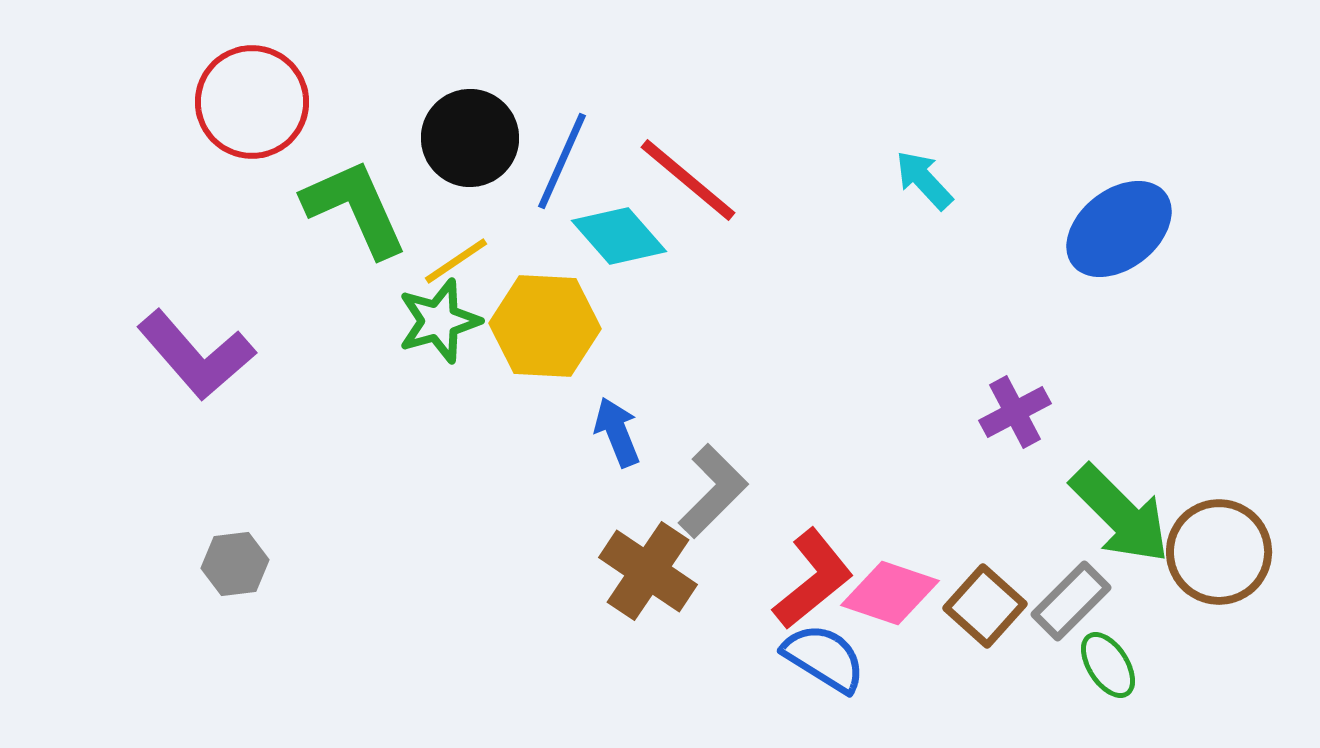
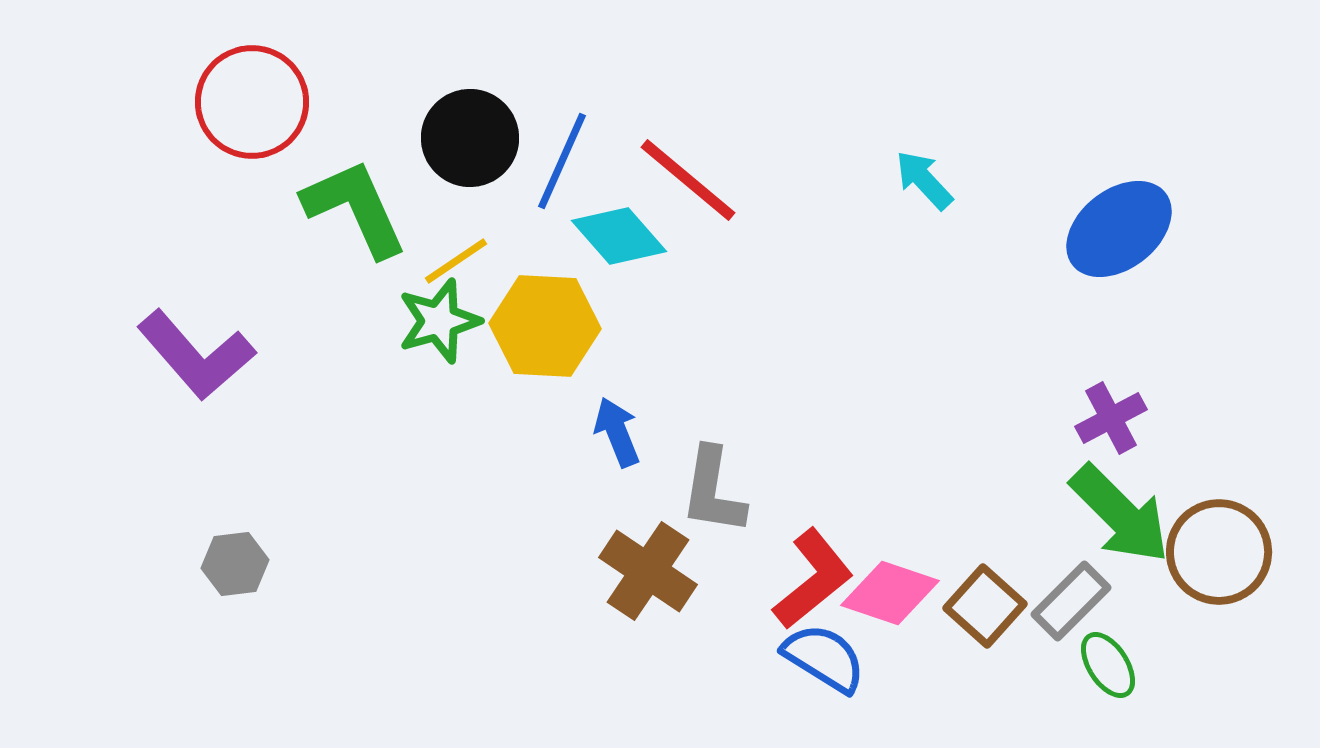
purple cross: moved 96 px right, 6 px down
gray L-shape: rotated 144 degrees clockwise
